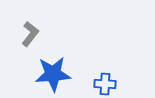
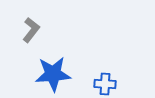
gray L-shape: moved 1 px right, 4 px up
